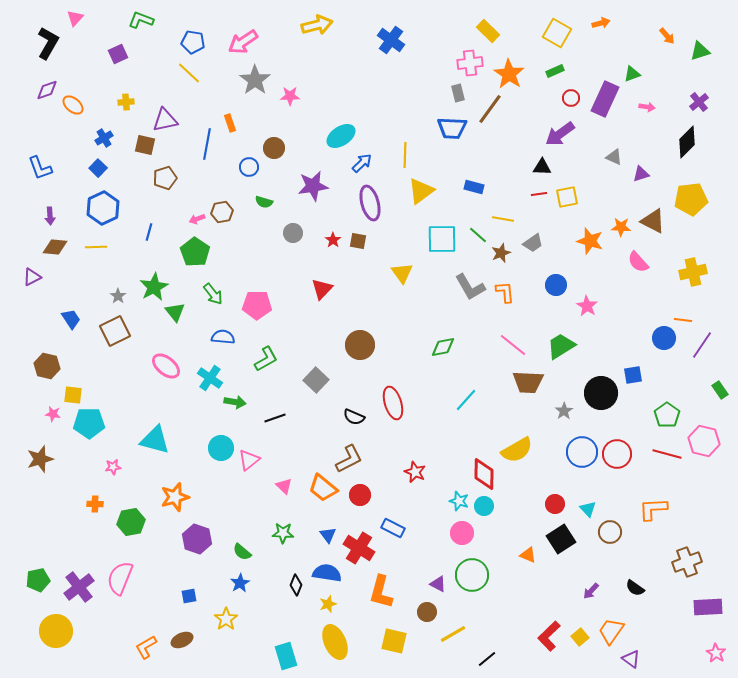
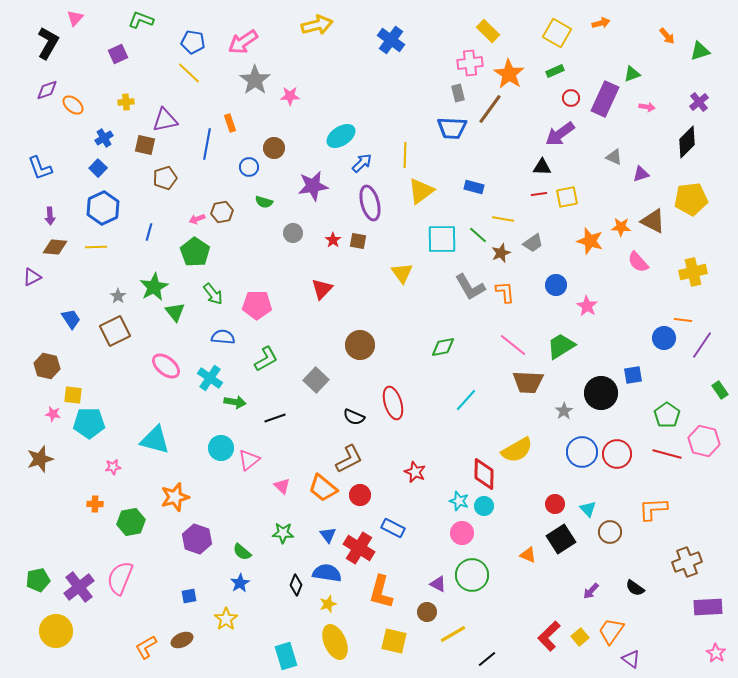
pink triangle at (284, 486): moved 2 px left
